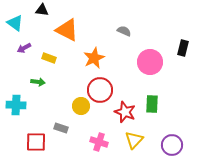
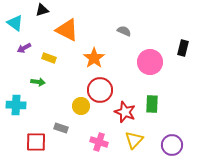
black triangle: rotated 24 degrees counterclockwise
orange star: rotated 10 degrees counterclockwise
